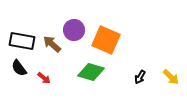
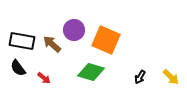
black semicircle: moved 1 px left
